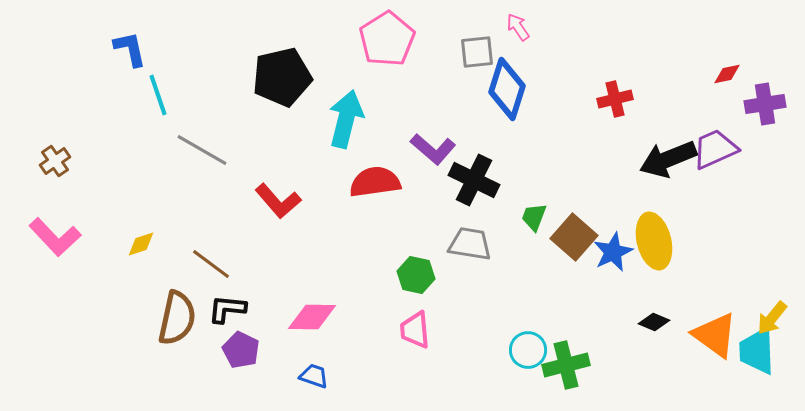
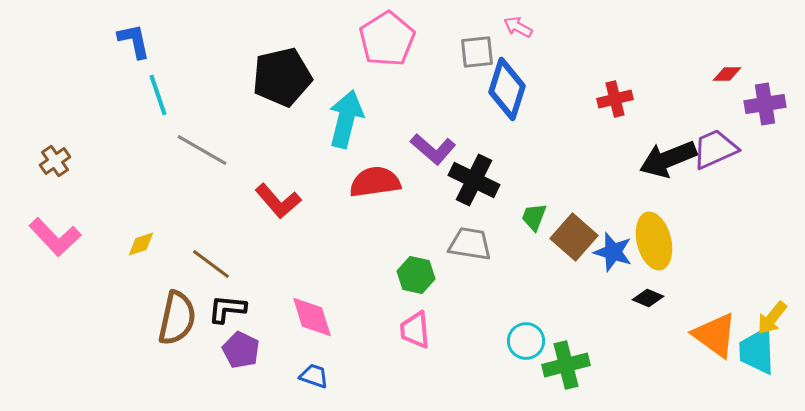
pink arrow: rotated 28 degrees counterclockwise
blue L-shape: moved 4 px right, 8 px up
red diamond: rotated 12 degrees clockwise
blue star: rotated 30 degrees counterclockwise
pink diamond: rotated 72 degrees clockwise
black diamond: moved 6 px left, 24 px up
cyan circle: moved 2 px left, 9 px up
